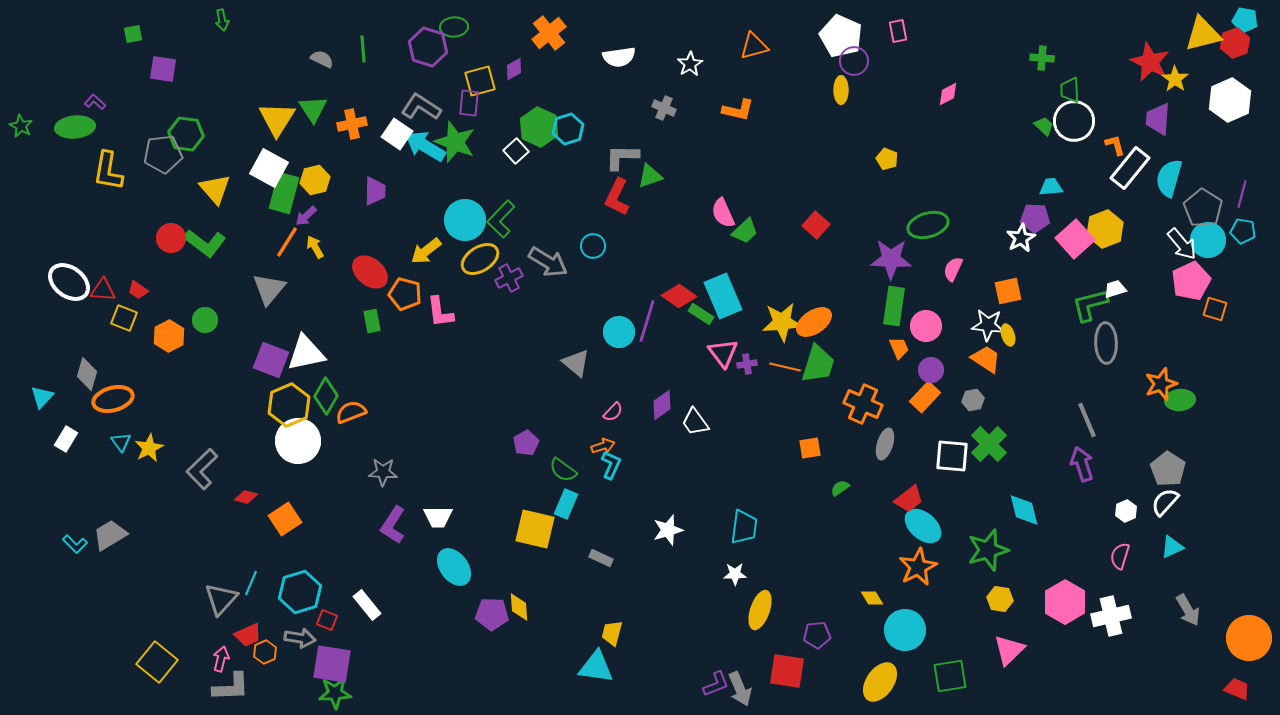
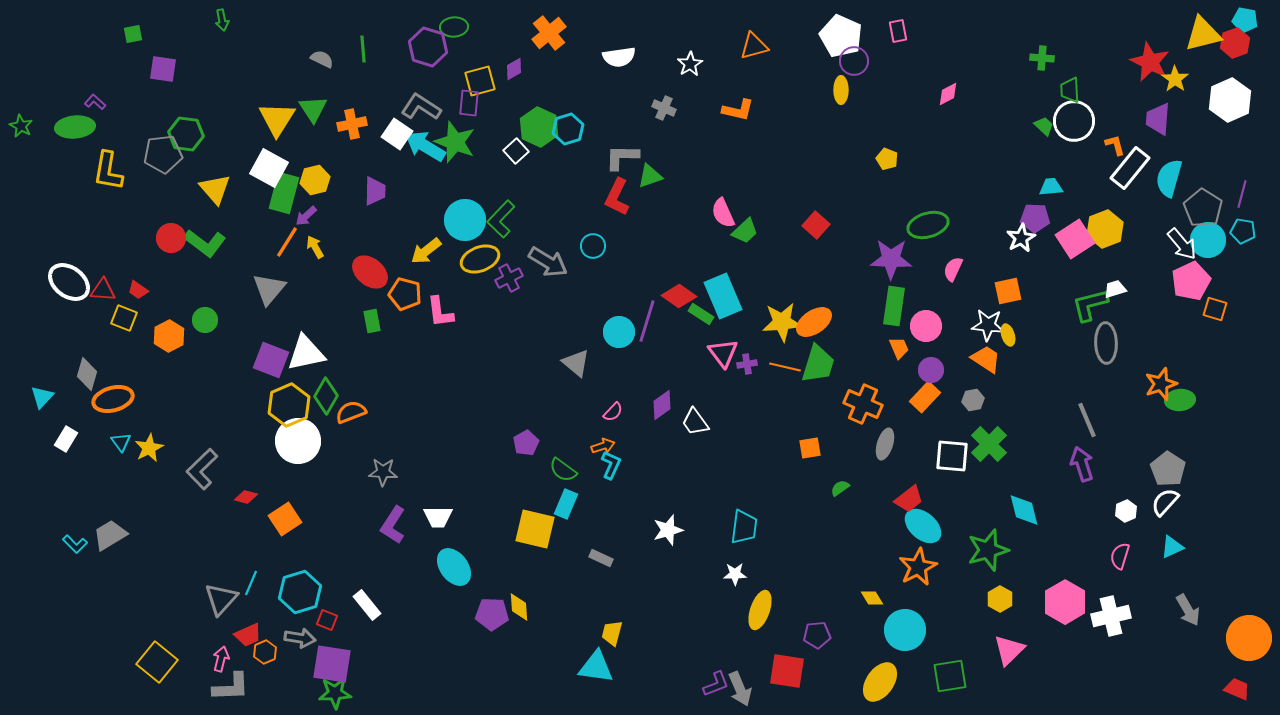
pink square at (1075, 239): rotated 9 degrees clockwise
yellow ellipse at (480, 259): rotated 12 degrees clockwise
yellow hexagon at (1000, 599): rotated 20 degrees clockwise
